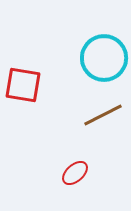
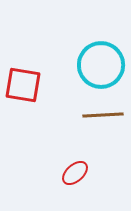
cyan circle: moved 3 px left, 7 px down
brown line: rotated 24 degrees clockwise
